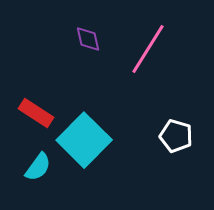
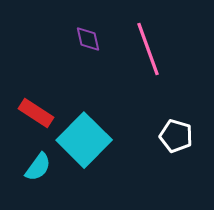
pink line: rotated 52 degrees counterclockwise
